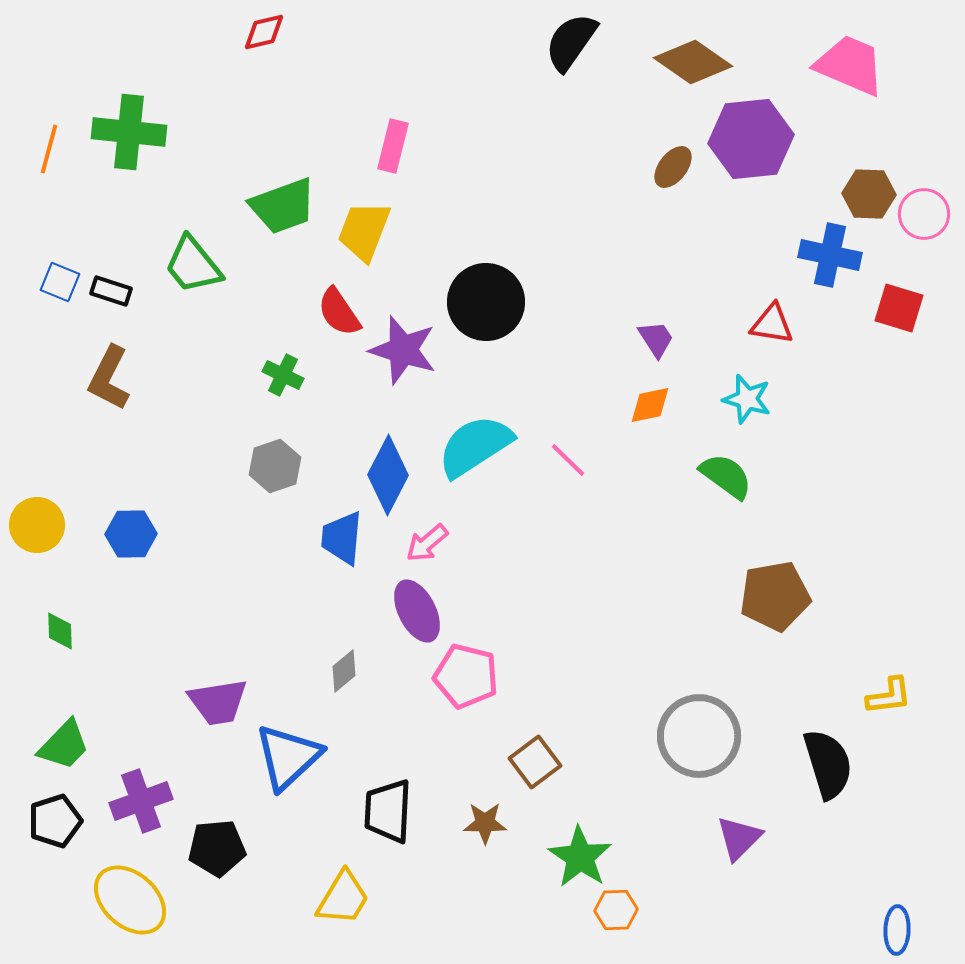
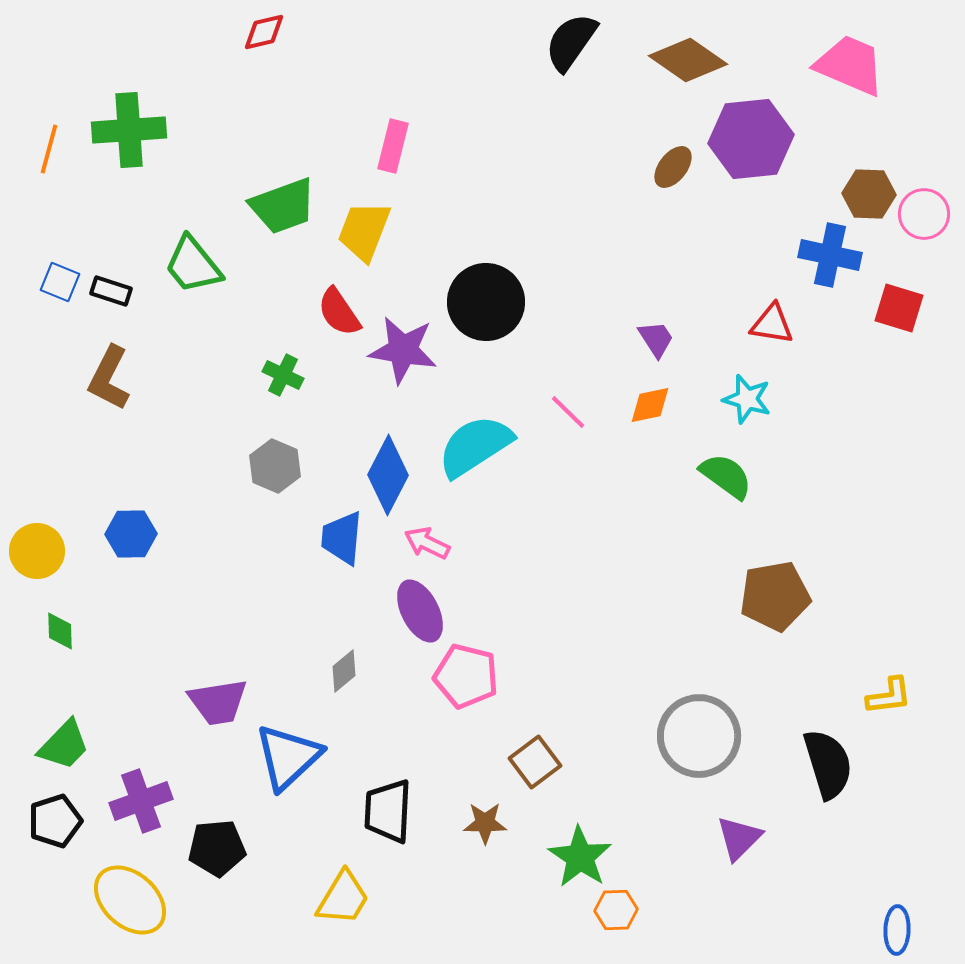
brown diamond at (693, 62): moved 5 px left, 2 px up
green cross at (129, 132): moved 2 px up; rotated 10 degrees counterclockwise
purple star at (403, 350): rotated 8 degrees counterclockwise
pink line at (568, 460): moved 48 px up
gray hexagon at (275, 466): rotated 18 degrees counterclockwise
yellow circle at (37, 525): moved 26 px down
pink arrow at (427, 543): rotated 66 degrees clockwise
purple ellipse at (417, 611): moved 3 px right
